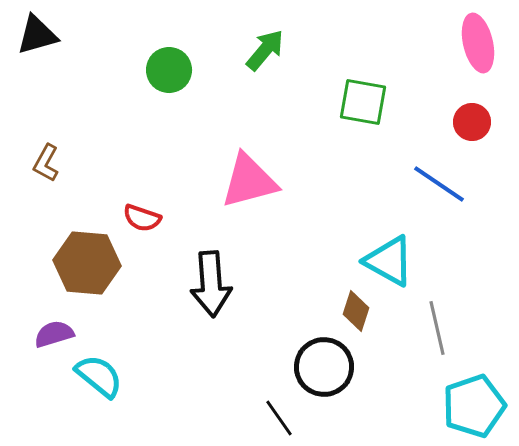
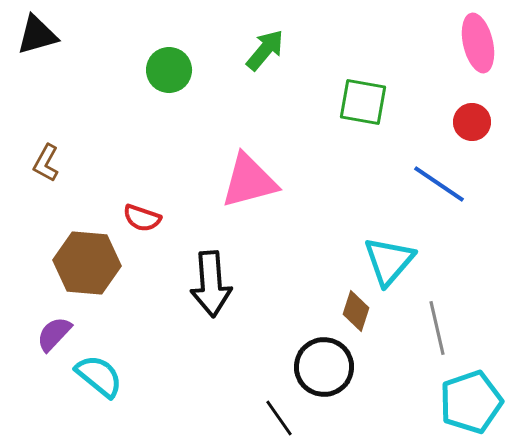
cyan triangle: rotated 42 degrees clockwise
purple semicircle: rotated 30 degrees counterclockwise
cyan pentagon: moved 3 px left, 4 px up
